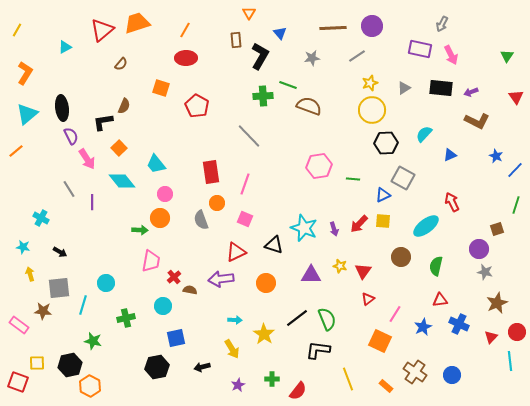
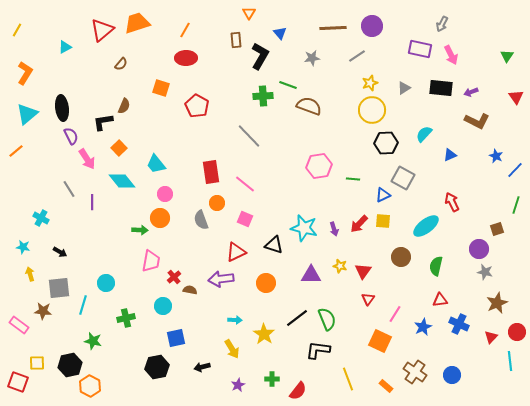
pink line at (245, 184): rotated 70 degrees counterclockwise
cyan star at (304, 228): rotated 8 degrees counterclockwise
red triangle at (368, 299): rotated 16 degrees counterclockwise
